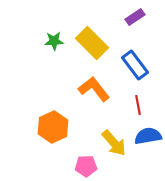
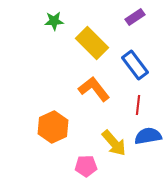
green star: moved 20 px up
red line: rotated 18 degrees clockwise
